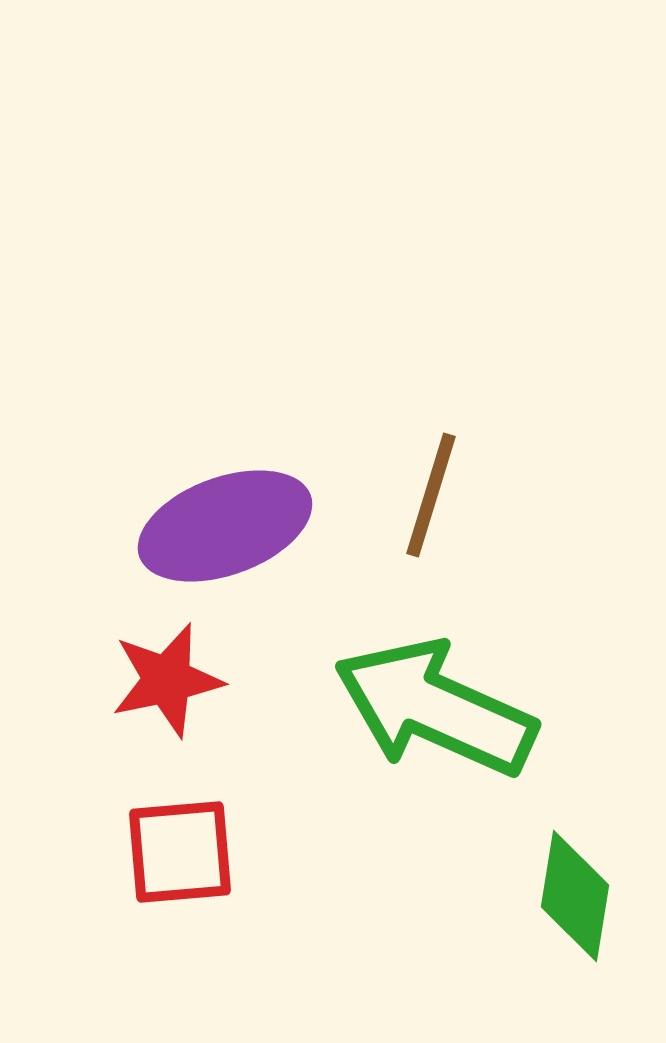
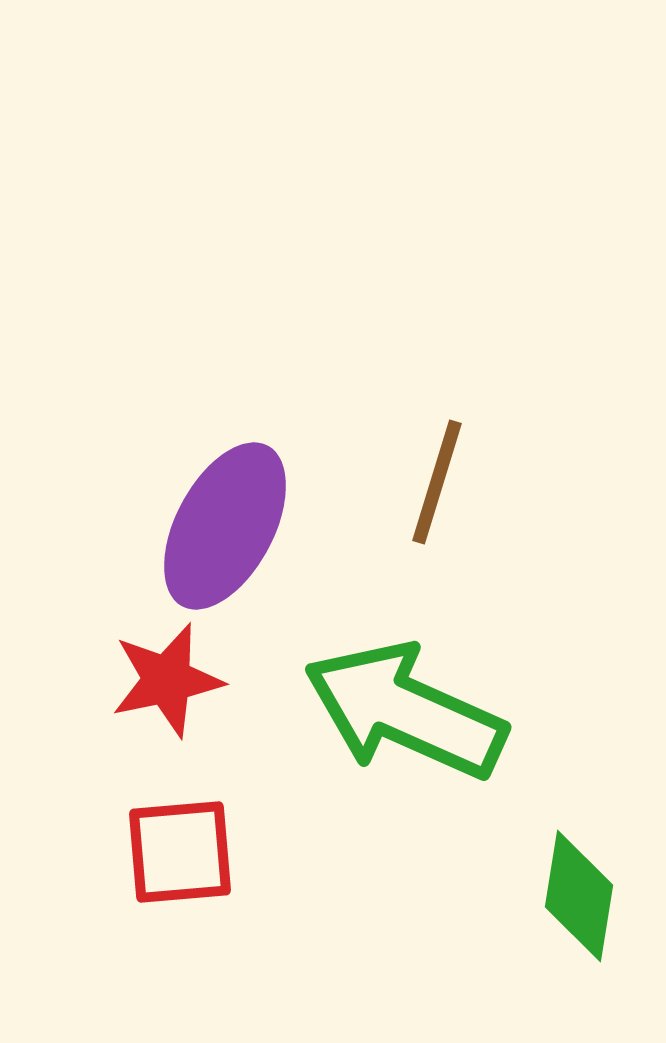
brown line: moved 6 px right, 13 px up
purple ellipse: rotated 42 degrees counterclockwise
green arrow: moved 30 px left, 3 px down
green diamond: moved 4 px right
